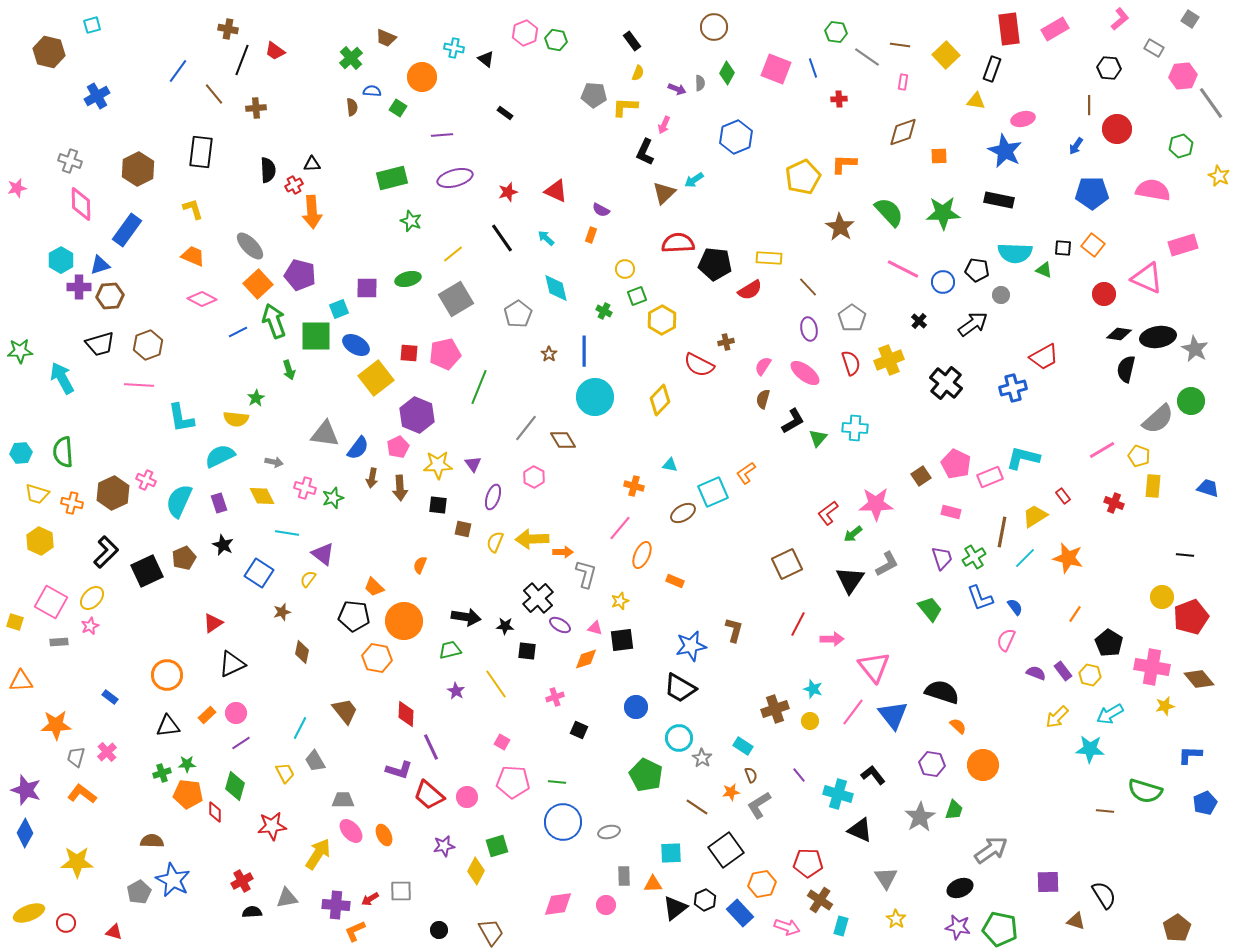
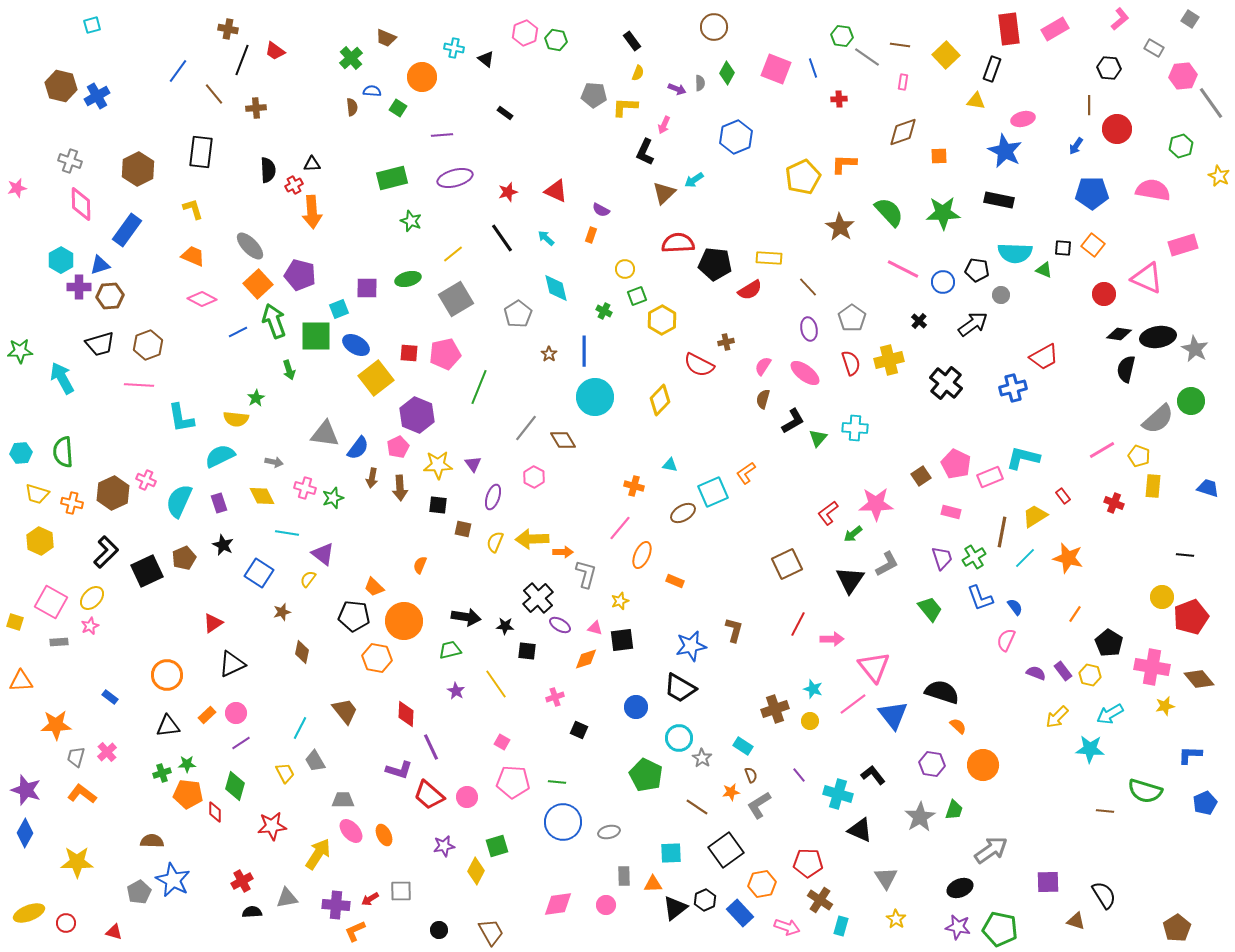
green hexagon at (836, 32): moved 6 px right, 4 px down
brown hexagon at (49, 52): moved 12 px right, 34 px down
yellow cross at (889, 360): rotated 8 degrees clockwise
pink line at (853, 712): moved 8 px up; rotated 16 degrees clockwise
